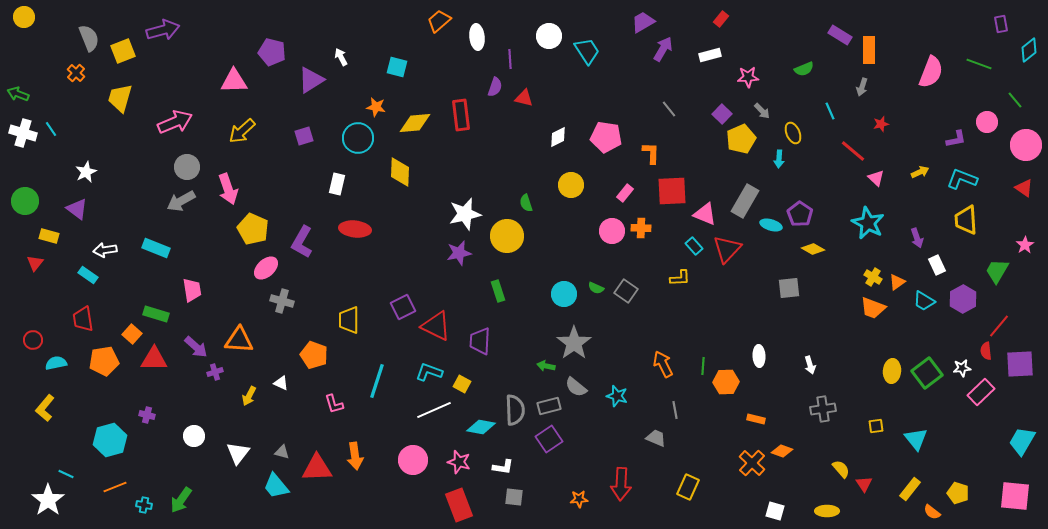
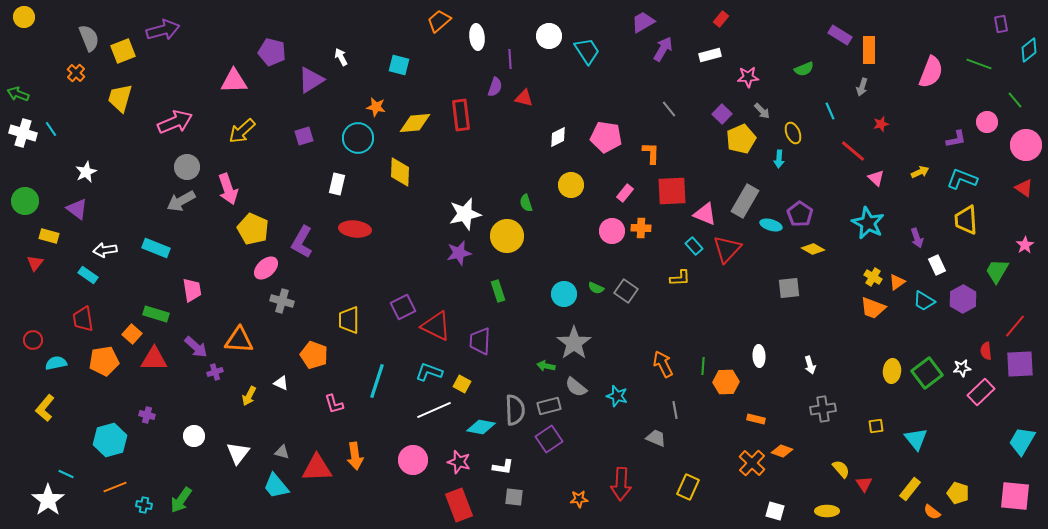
cyan square at (397, 67): moved 2 px right, 2 px up
red line at (999, 326): moved 16 px right
